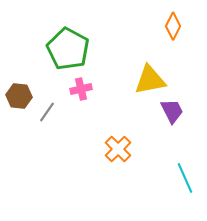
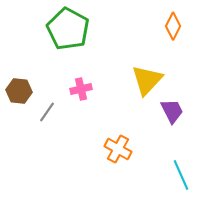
green pentagon: moved 20 px up
yellow triangle: moved 3 px left; rotated 36 degrees counterclockwise
brown hexagon: moved 5 px up
orange cross: rotated 16 degrees counterclockwise
cyan line: moved 4 px left, 3 px up
